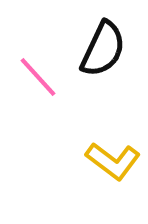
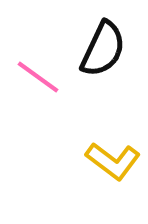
pink line: rotated 12 degrees counterclockwise
